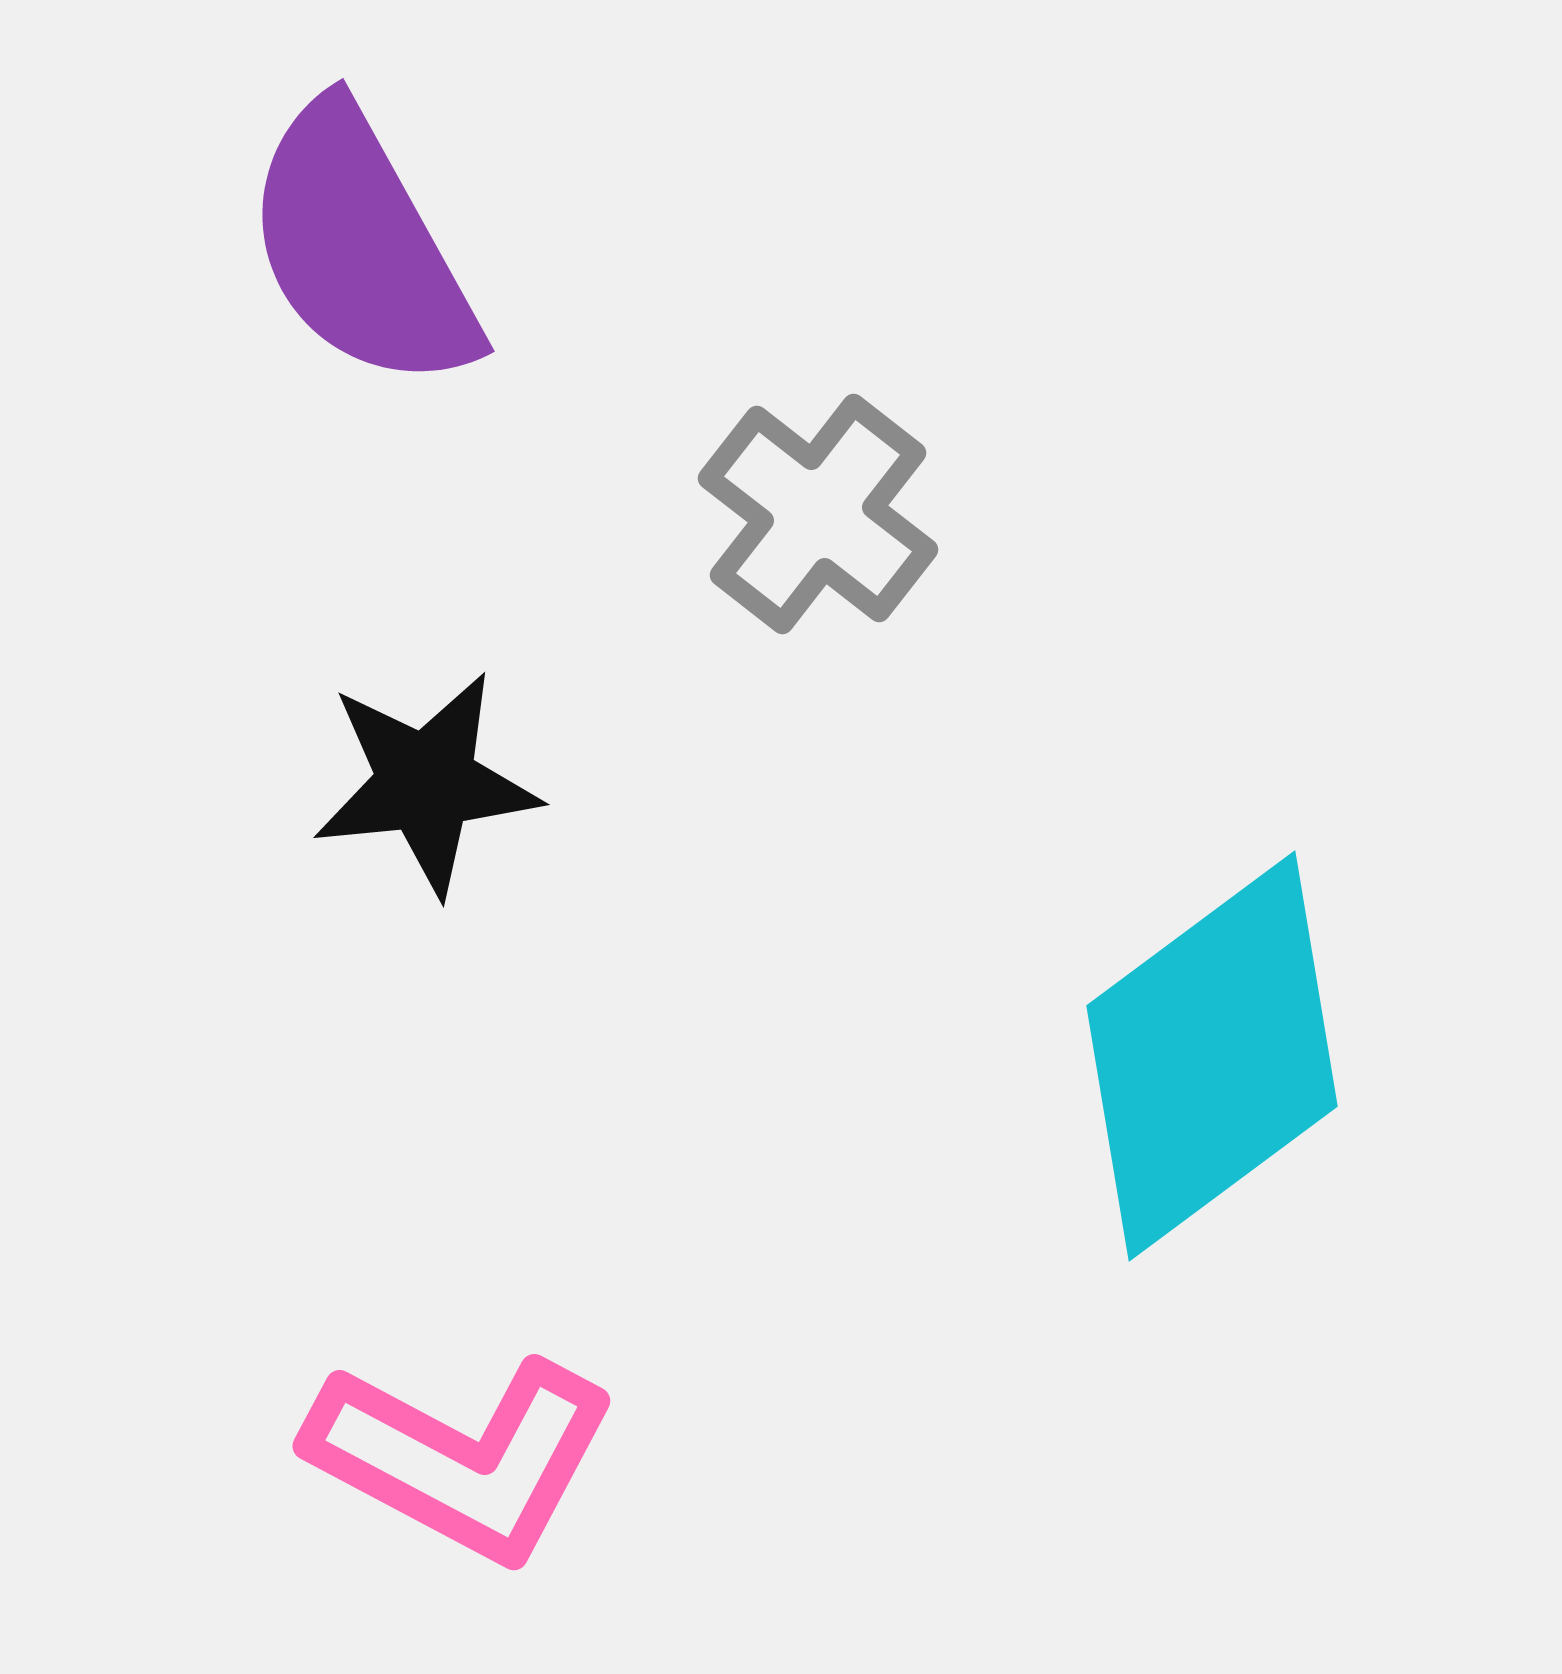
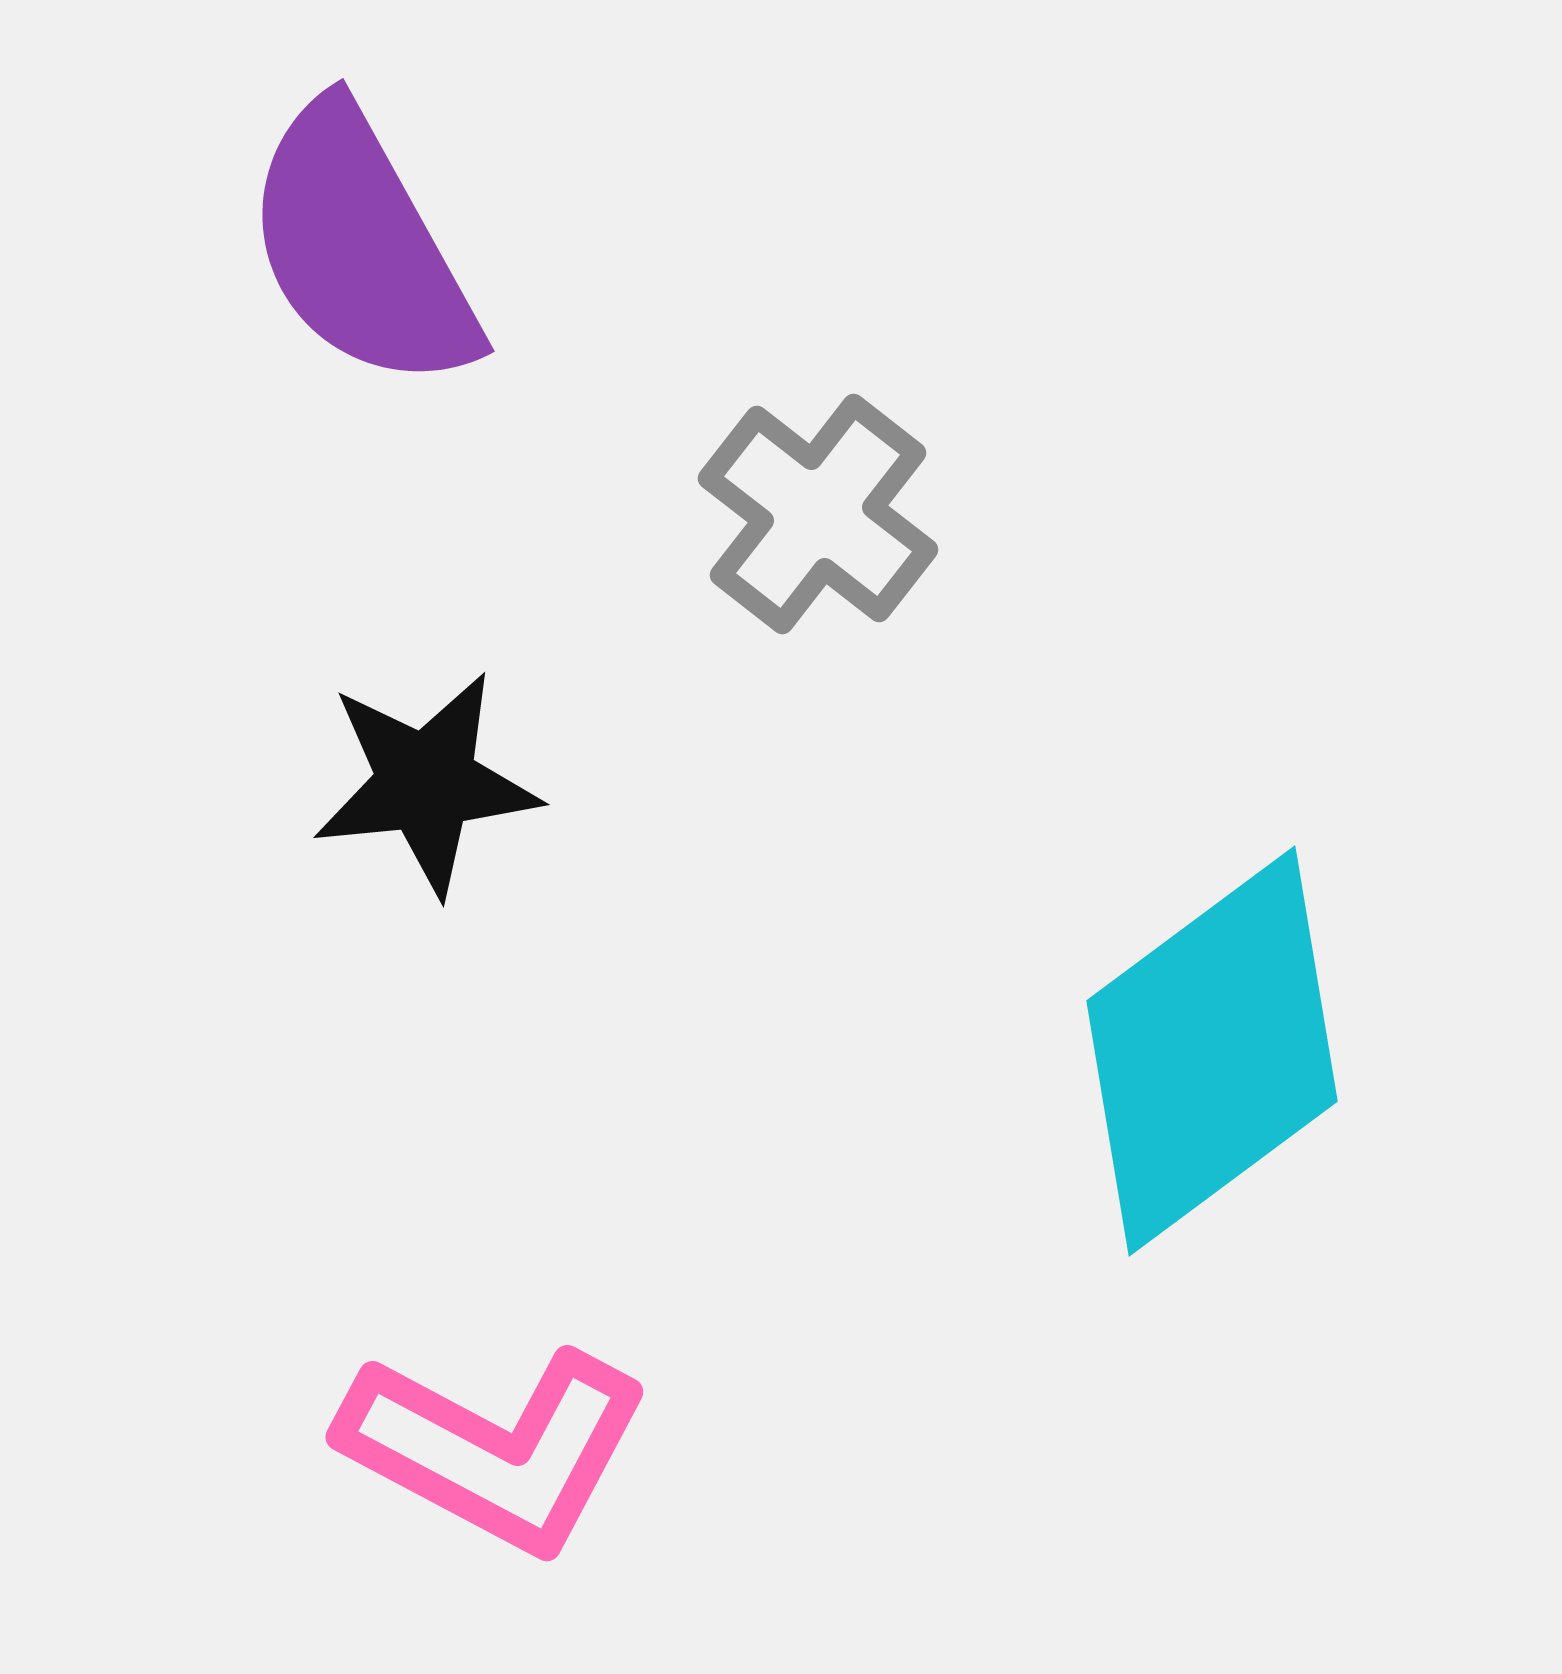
cyan diamond: moved 5 px up
pink L-shape: moved 33 px right, 9 px up
